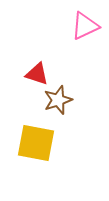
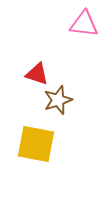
pink triangle: moved 1 px left, 2 px up; rotated 32 degrees clockwise
yellow square: moved 1 px down
